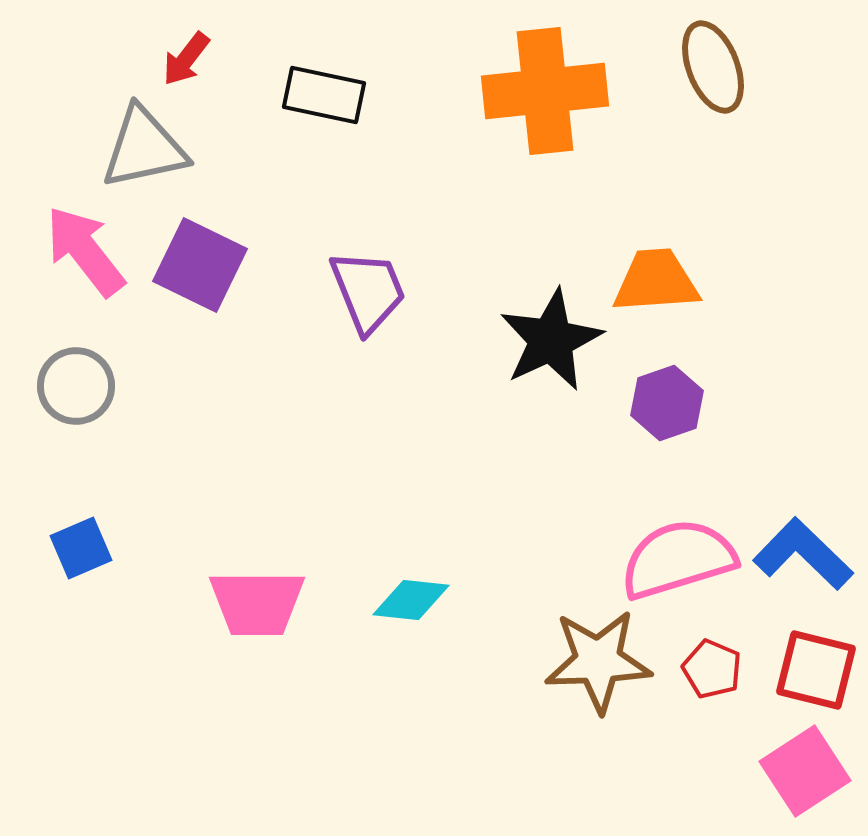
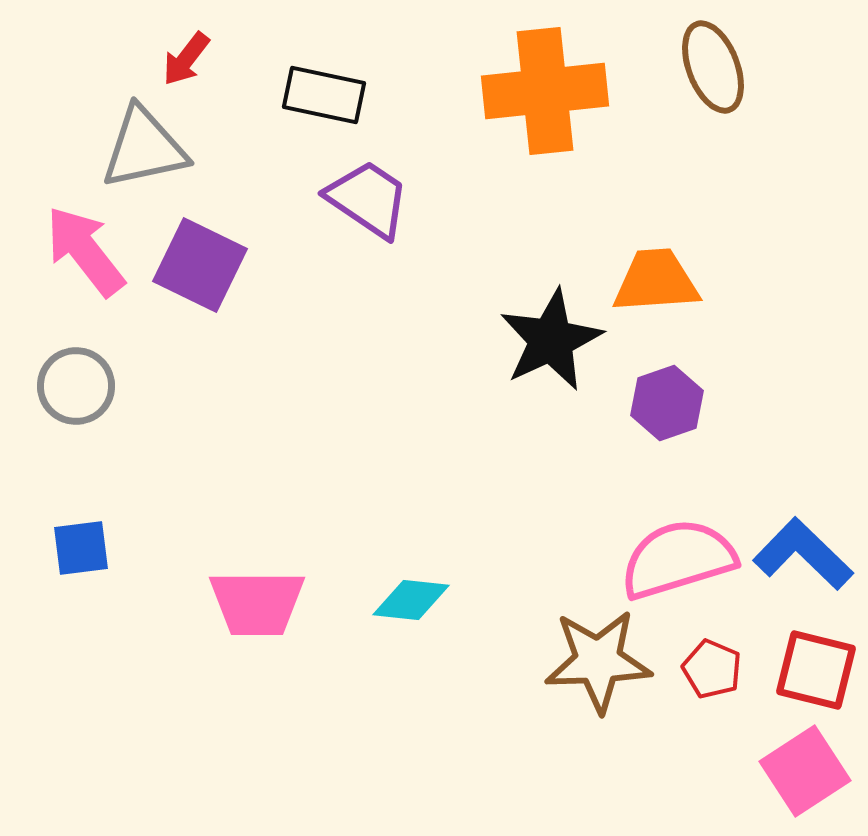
purple trapezoid: moved 92 px up; rotated 34 degrees counterclockwise
blue square: rotated 16 degrees clockwise
